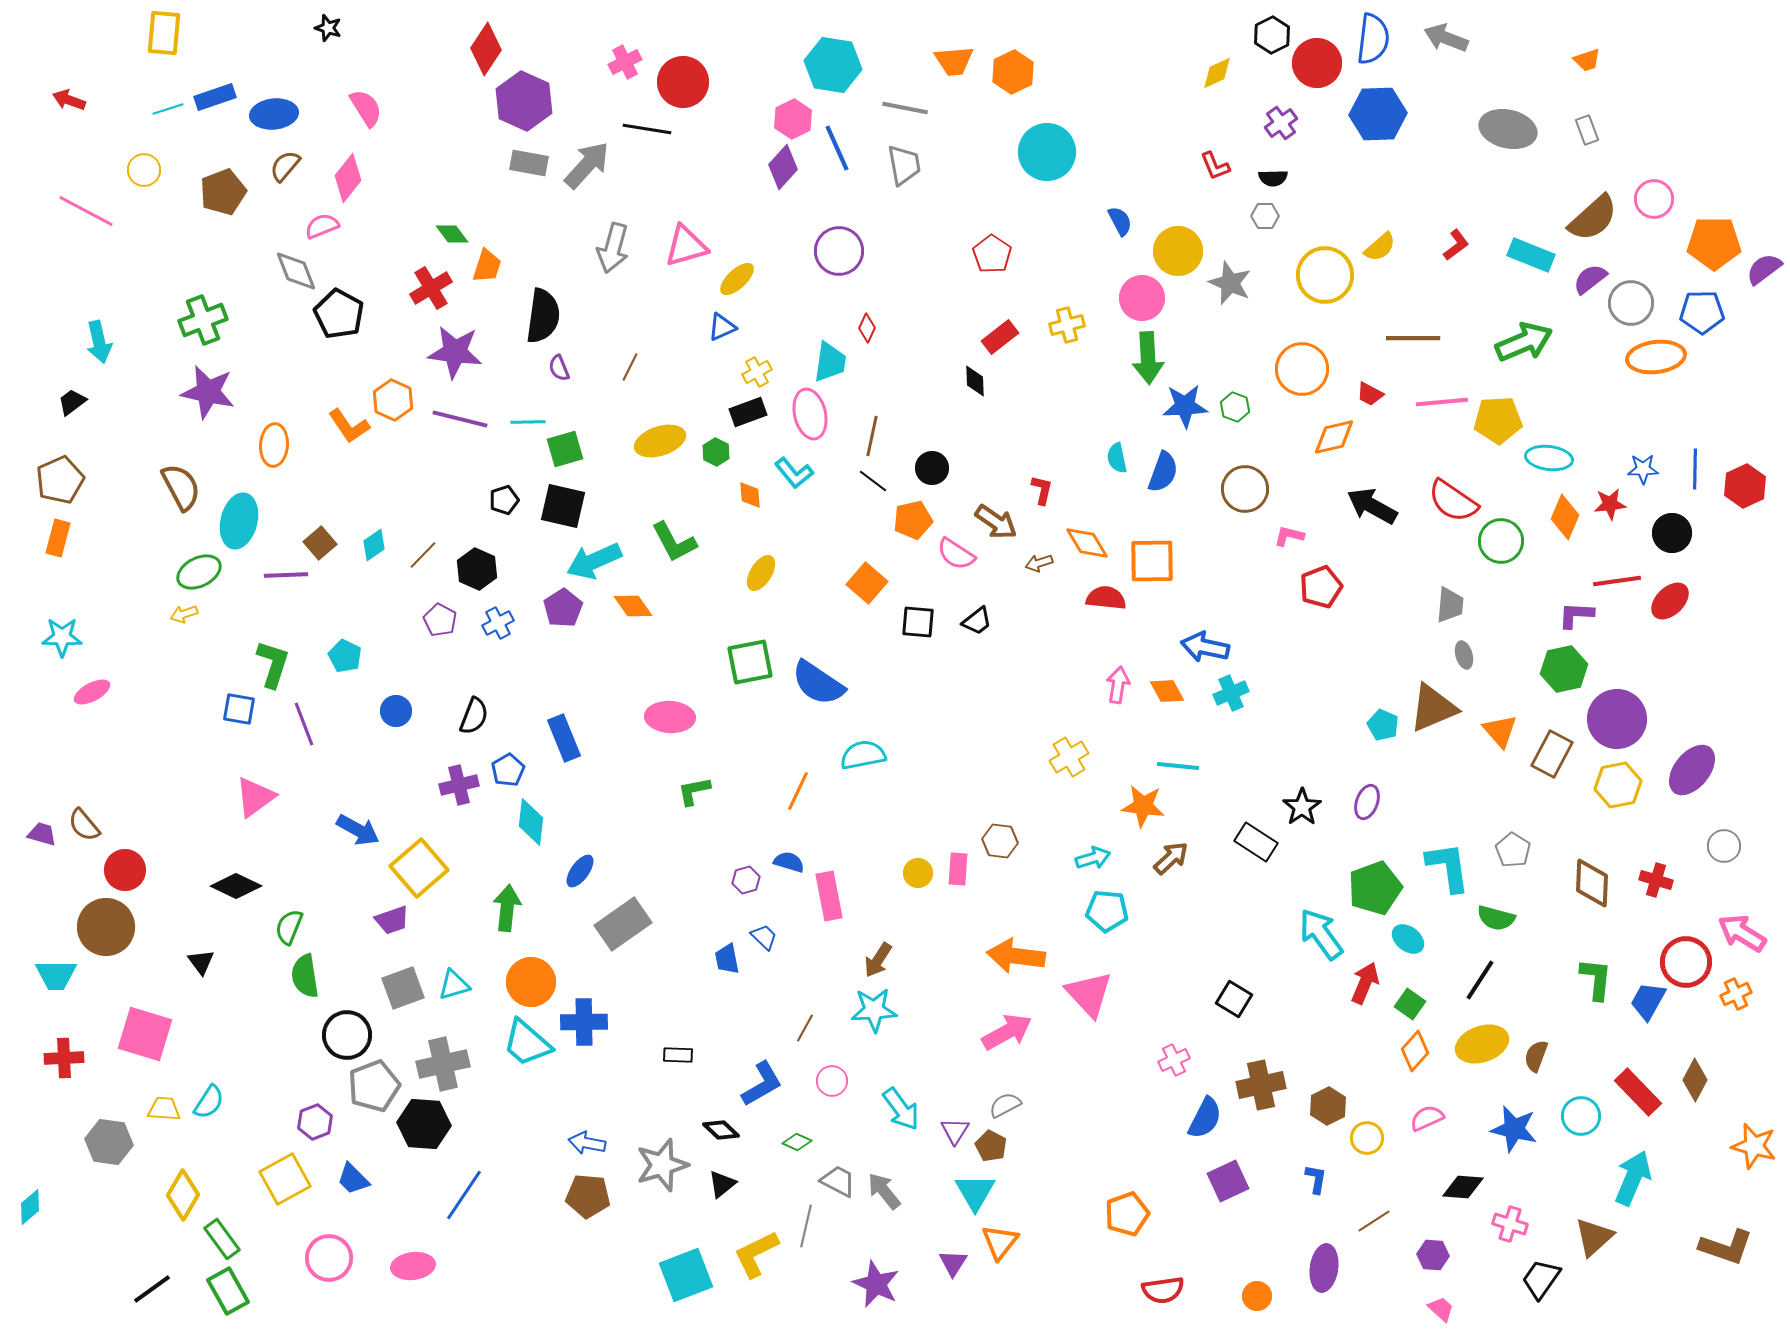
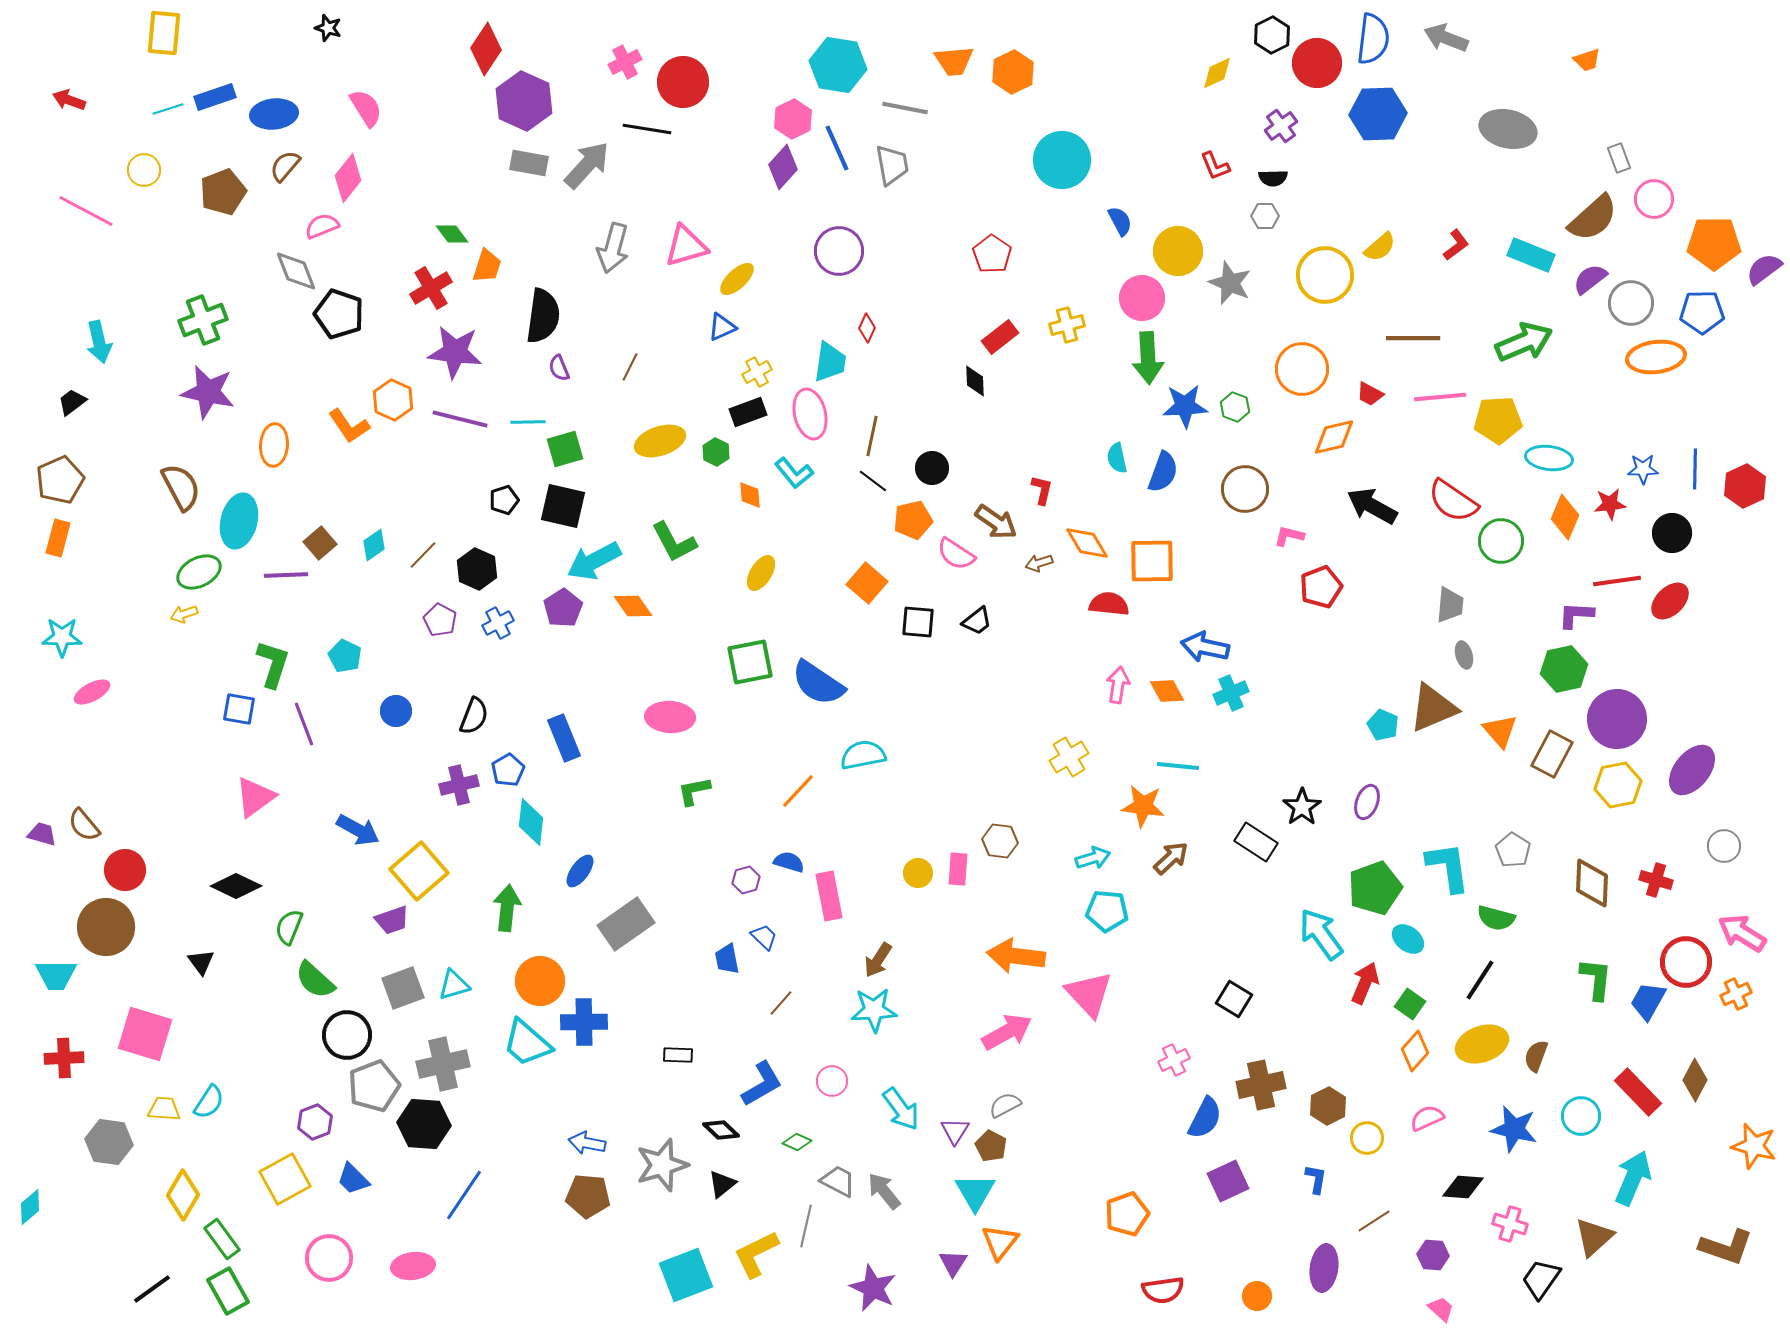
cyan hexagon at (833, 65): moved 5 px right
purple cross at (1281, 123): moved 3 px down
gray rectangle at (1587, 130): moved 32 px right, 28 px down
cyan circle at (1047, 152): moved 15 px right, 8 px down
gray trapezoid at (904, 165): moved 12 px left
black pentagon at (339, 314): rotated 9 degrees counterclockwise
pink line at (1442, 402): moved 2 px left, 5 px up
cyan arrow at (594, 561): rotated 4 degrees counterclockwise
red semicircle at (1106, 598): moved 3 px right, 6 px down
orange line at (798, 791): rotated 18 degrees clockwise
yellow square at (419, 868): moved 3 px down
gray rectangle at (623, 924): moved 3 px right
green semicircle at (305, 976): moved 10 px right, 4 px down; rotated 39 degrees counterclockwise
orange circle at (531, 982): moved 9 px right, 1 px up
brown line at (805, 1028): moved 24 px left, 25 px up; rotated 12 degrees clockwise
purple star at (876, 1284): moved 3 px left, 4 px down
